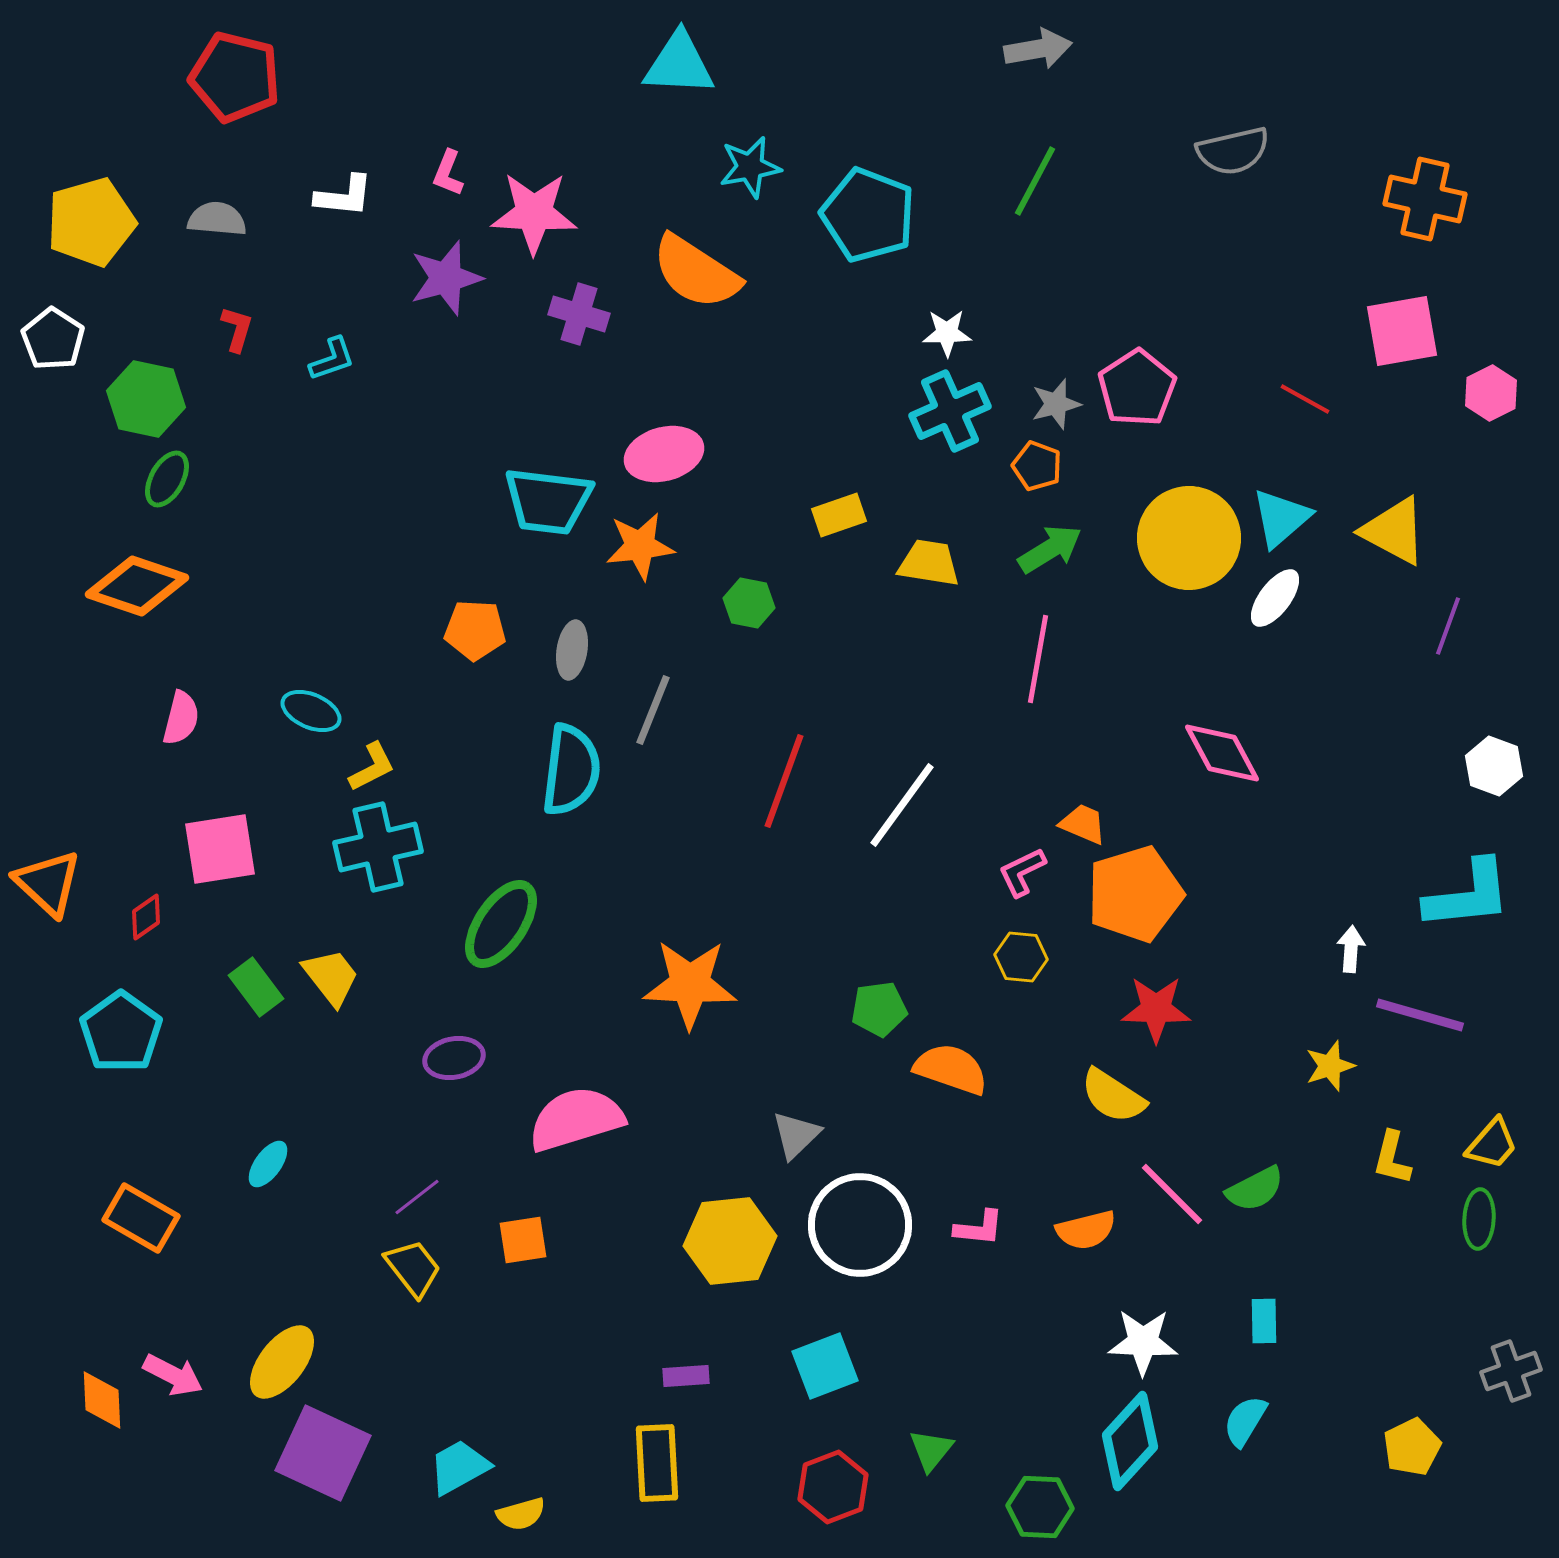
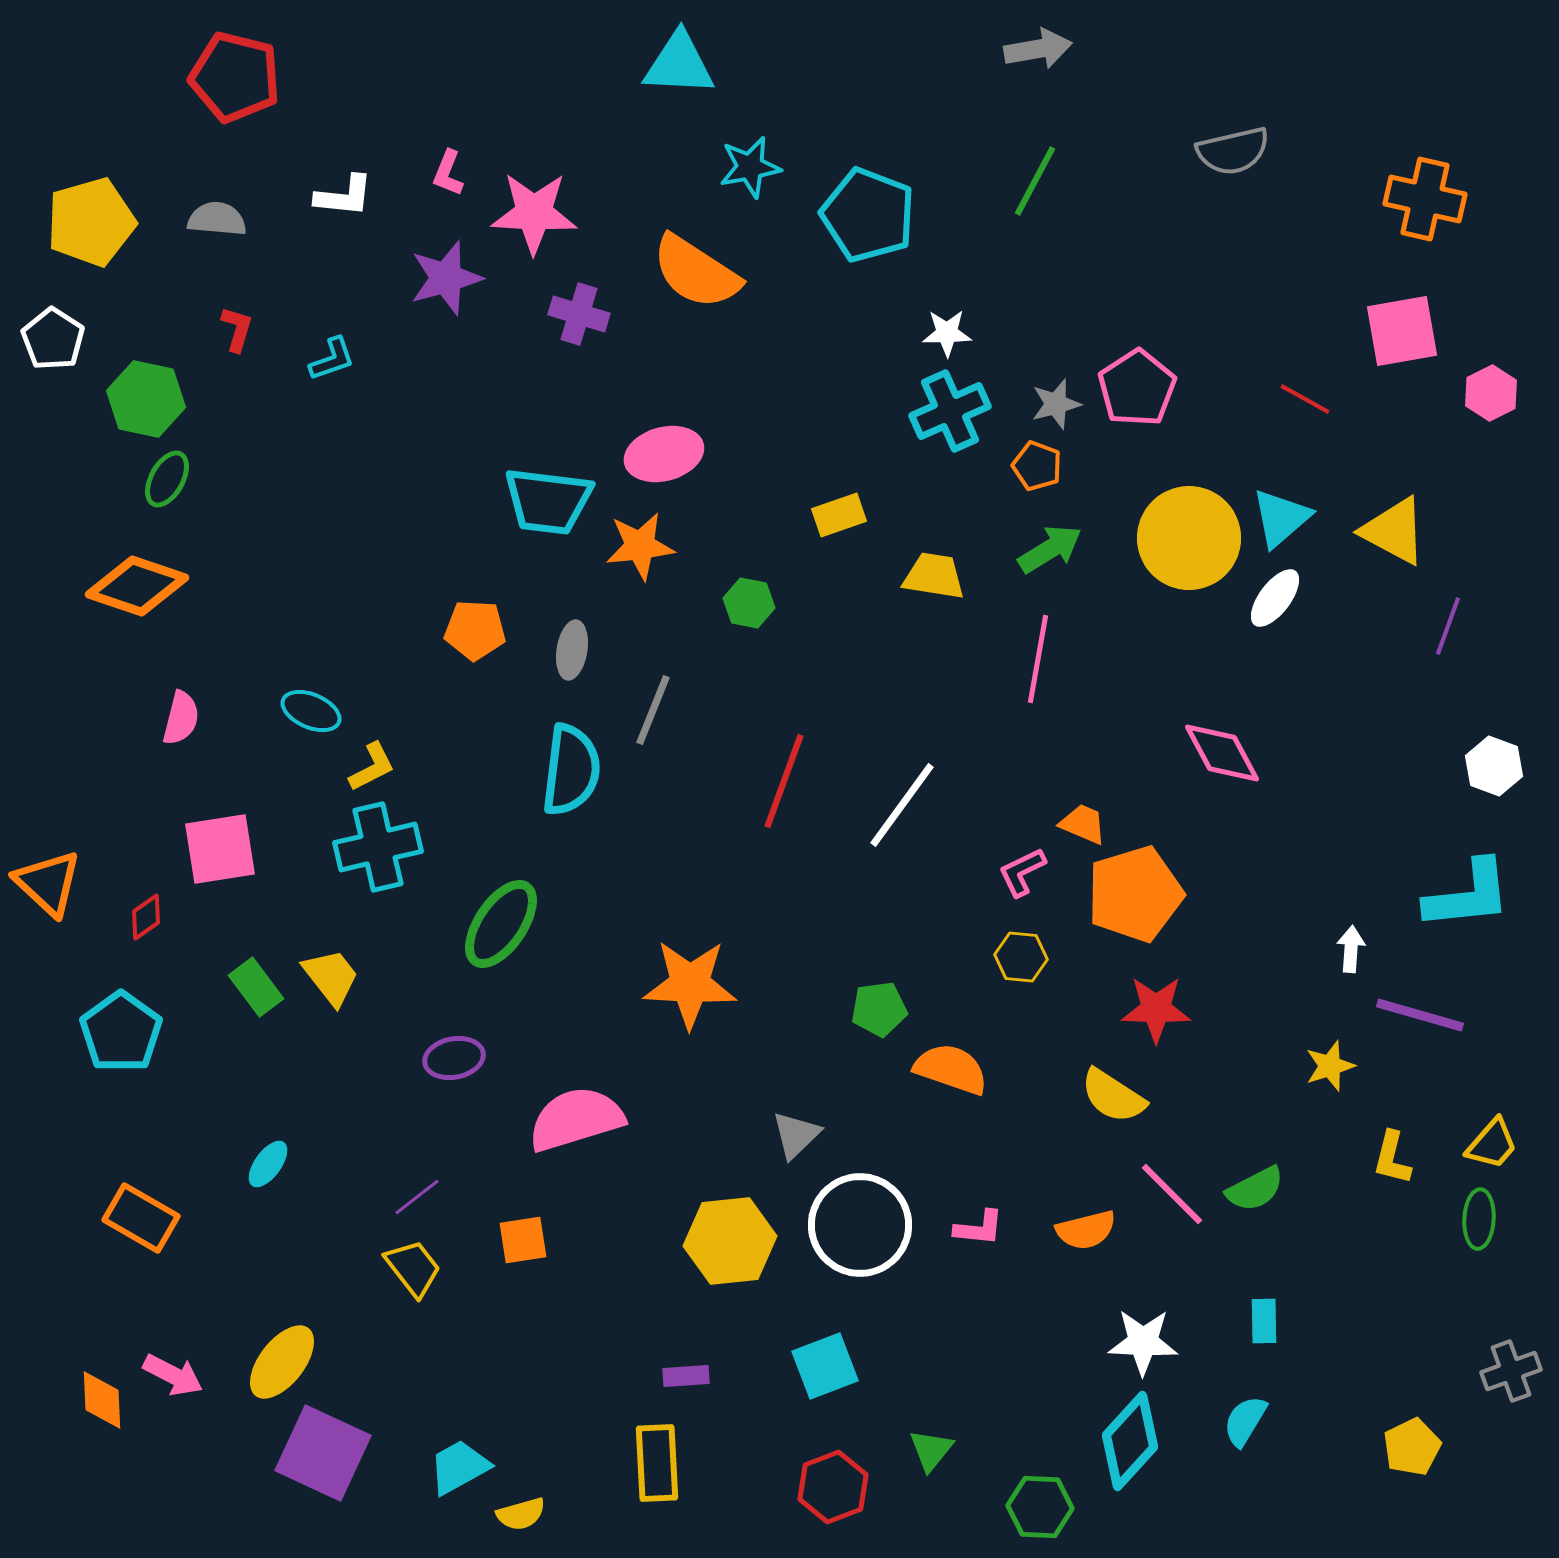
yellow trapezoid at (929, 563): moved 5 px right, 13 px down
